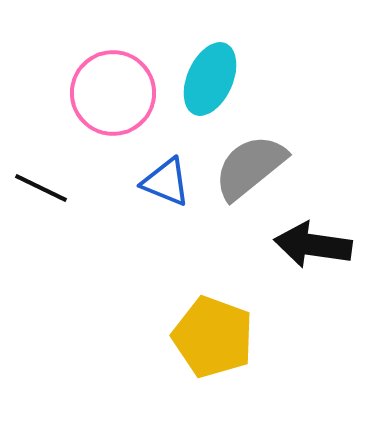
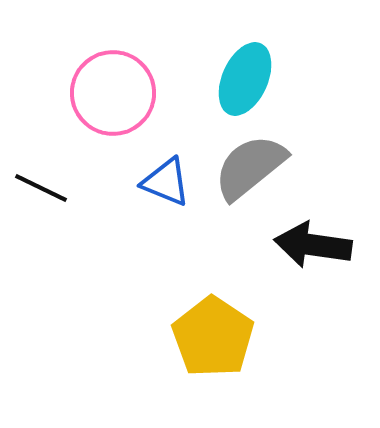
cyan ellipse: moved 35 px right
yellow pentagon: rotated 14 degrees clockwise
